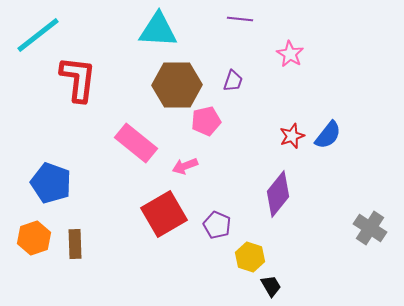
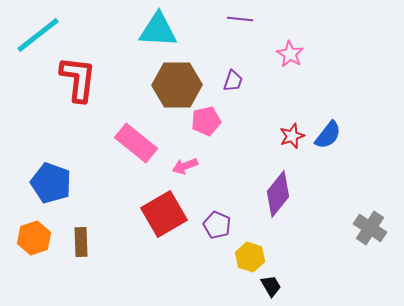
brown rectangle: moved 6 px right, 2 px up
